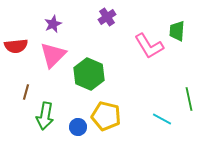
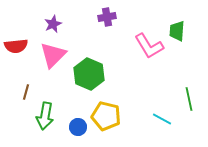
purple cross: rotated 24 degrees clockwise
